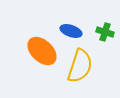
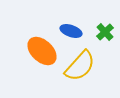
green cross: rotated 30 degrees clockwise
yellow semicircle: rotated 24 degrees clockwise
